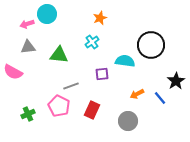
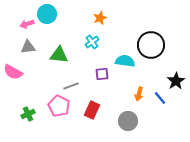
orange arrow: moved 2 px right; rotated 48 degrees counterclockwise
